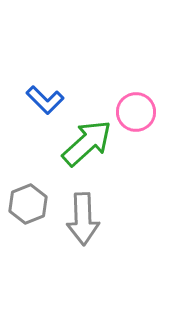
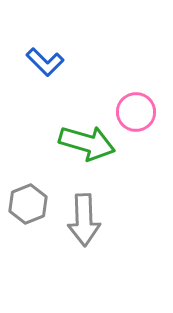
blue L-shape: moved 38 px up
green arrow: rotated 58 degrees clockwise
gray arrow: moved 1 px right, 1 px down
